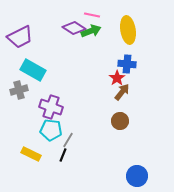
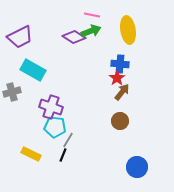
purple diamond: moved 9 px down
blue cross: moved 7 px left
gray cross: moved 7 px left, 2 px down
cyan pentagon: moved 4 px right, 3 px up
blue circle: moved 9 px up
